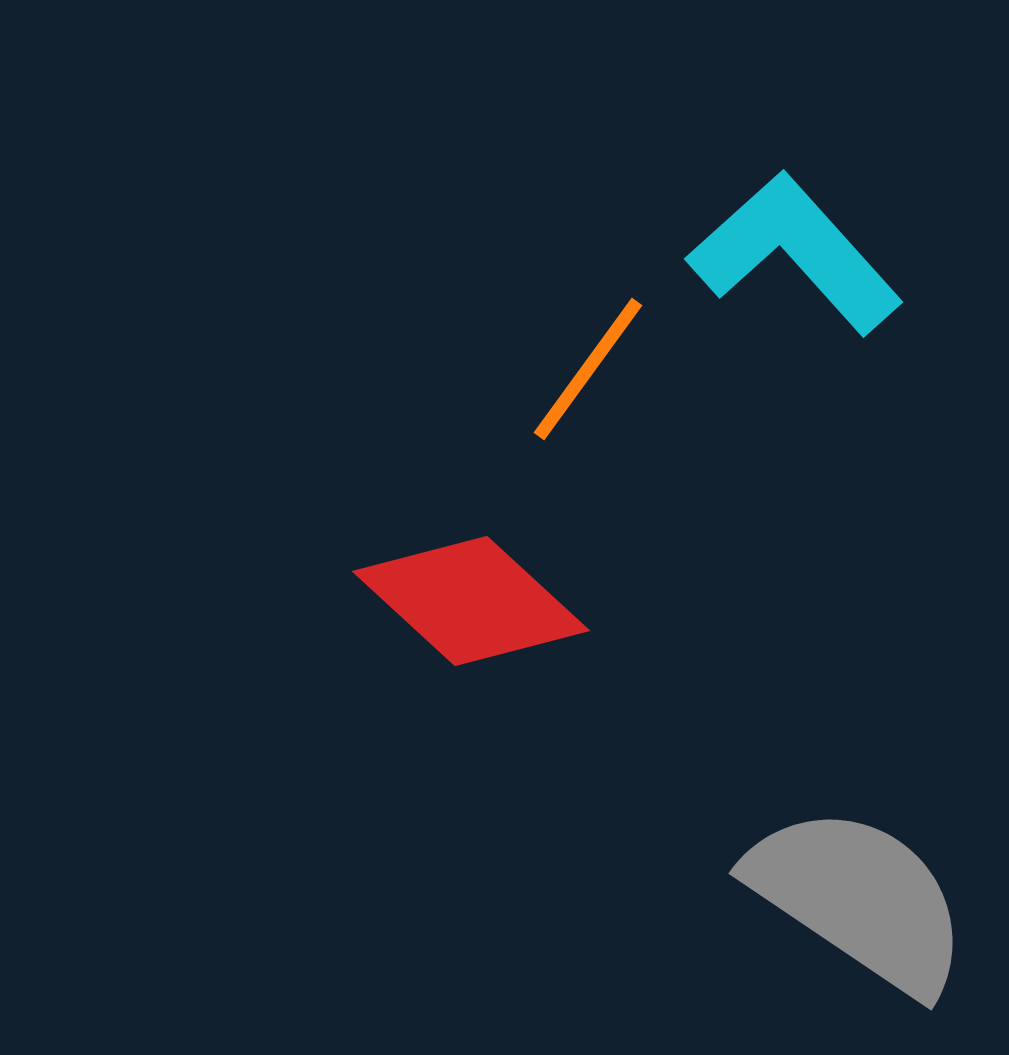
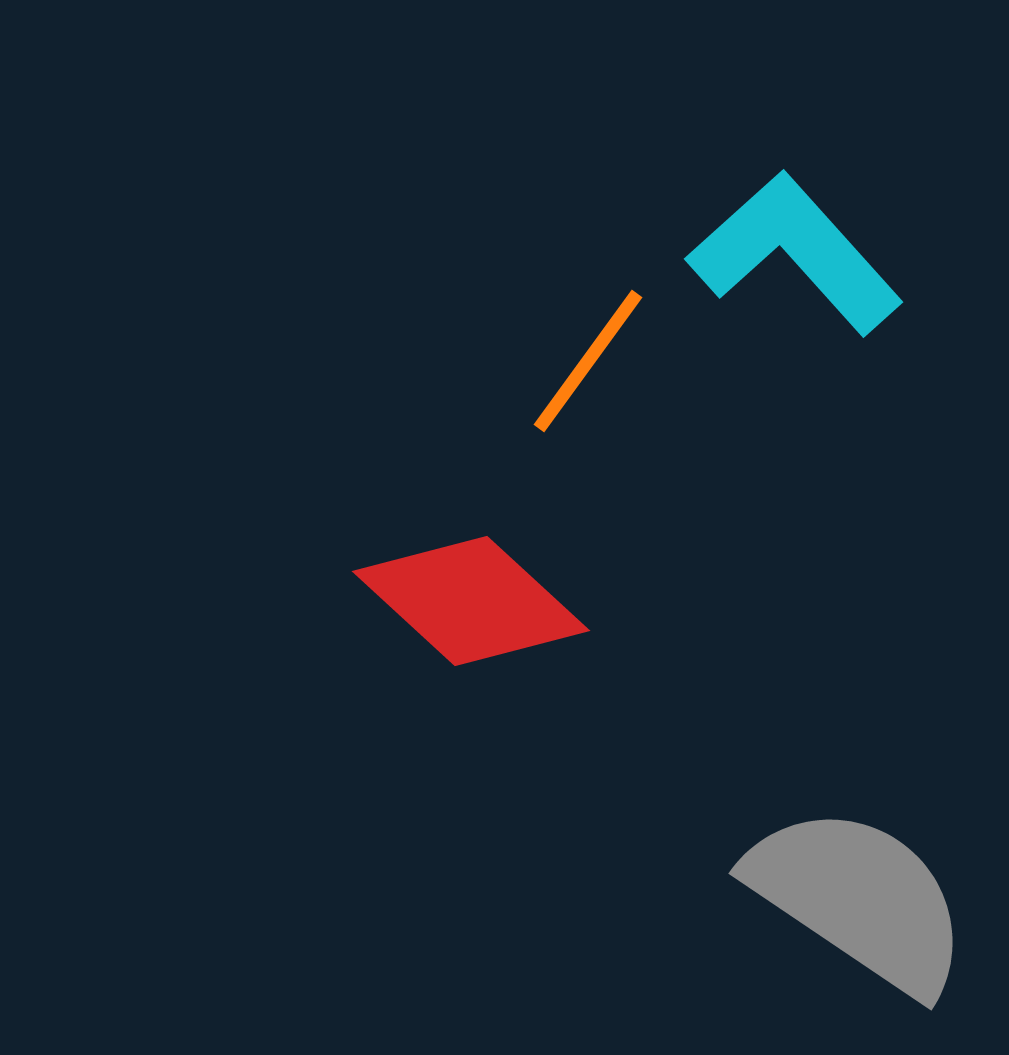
orange line: moved 8 px up
